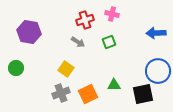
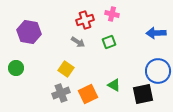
green triangle: rotated 32 degrees clockwise
